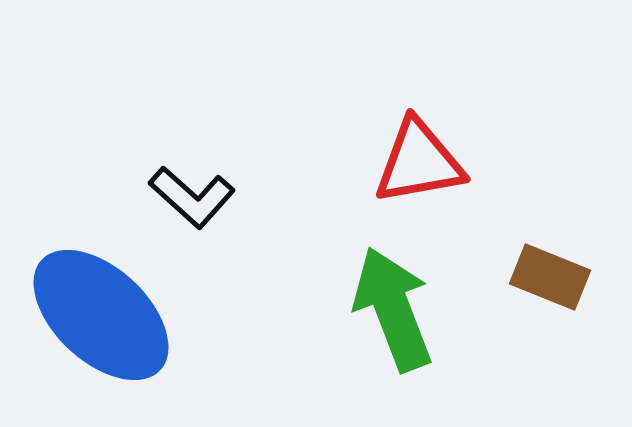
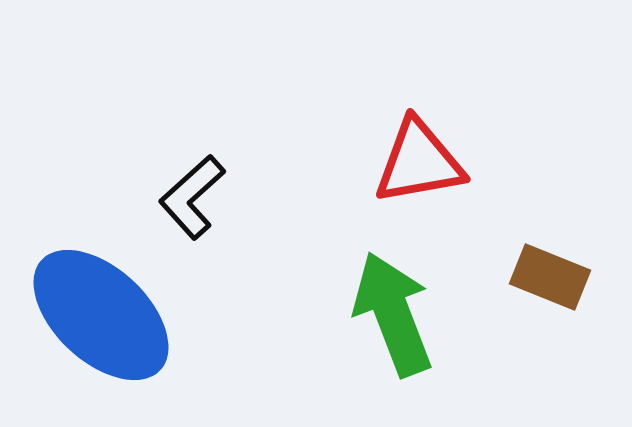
black L-shape: rotated 96 degrees clockwise
green arrow: moved 5 px down
